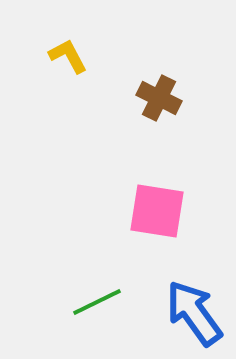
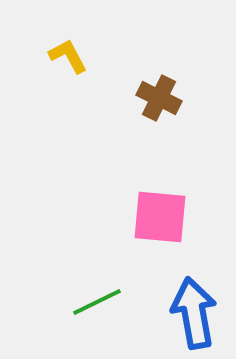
pink square: moved 3 px right, 6 px down; rotated 4 degrees counterclockwise
blue arrow: rotated 26 degrees clockwise
